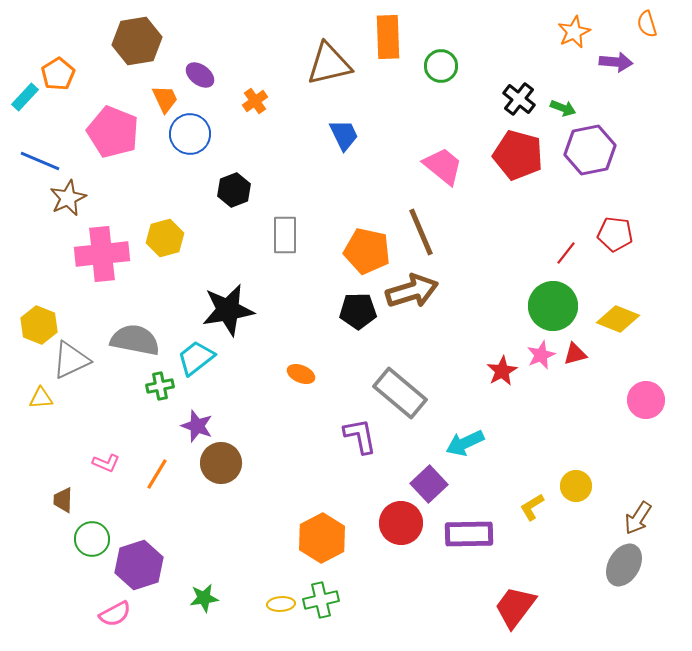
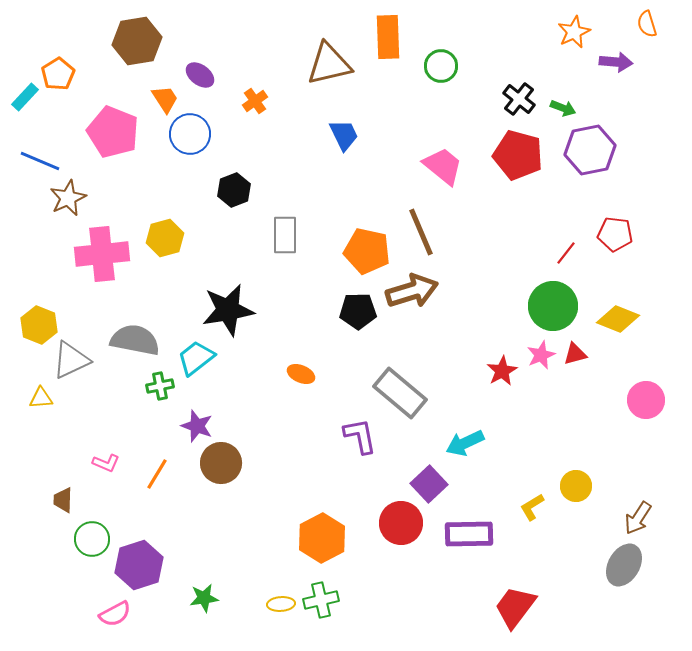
orange trapezoid at (165, 99): rotated 8 degrees counterclockwise
